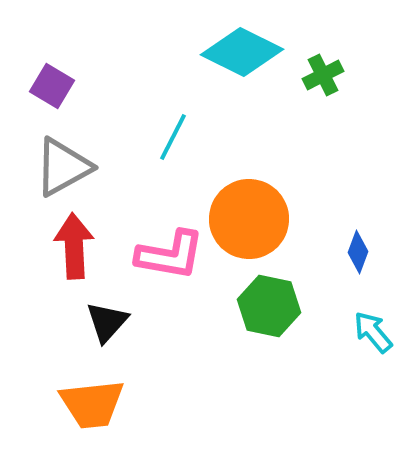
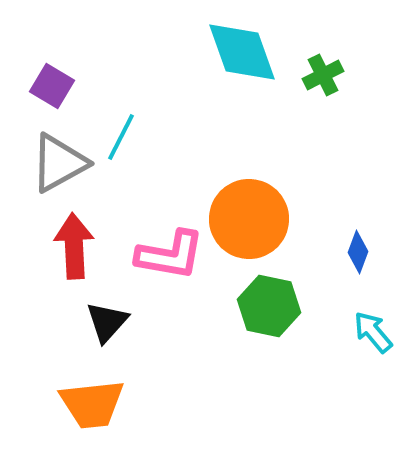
cyan diamond: rotated 44 degrees clockwise
cyan line: moved 52 px left
gray triangle: moved 4 px left, 4 px up
